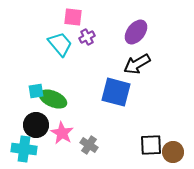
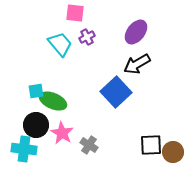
pink square: moved 2 px right, 4 px up
blue square: rotated 32 degrees clockwise
green ellipse: moved 2 px down
